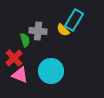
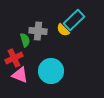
cyan rectangle: rotated 15 degrees clockwise
red cross: rotated 18 degrees clockwise
